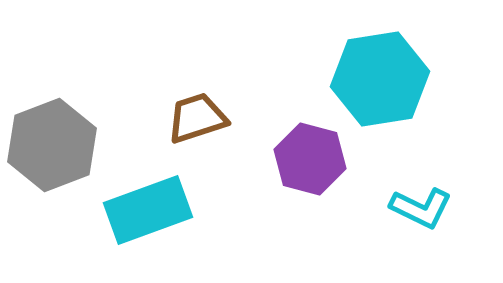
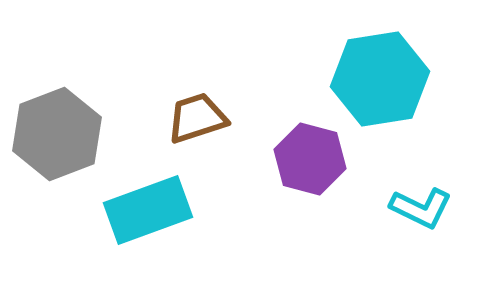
gray hexagon: moved 5 px right, 11 px up
